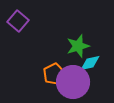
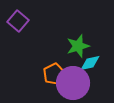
purple circle: moved 1 px down
